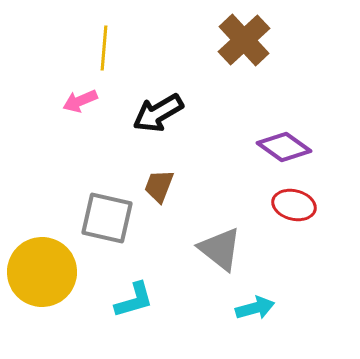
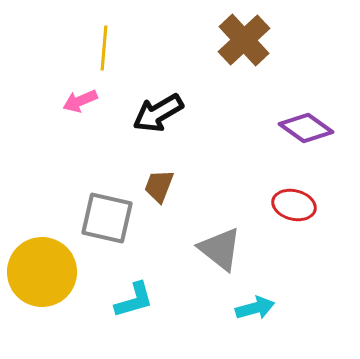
purple diamond: moved 22 px right, 19 px up
